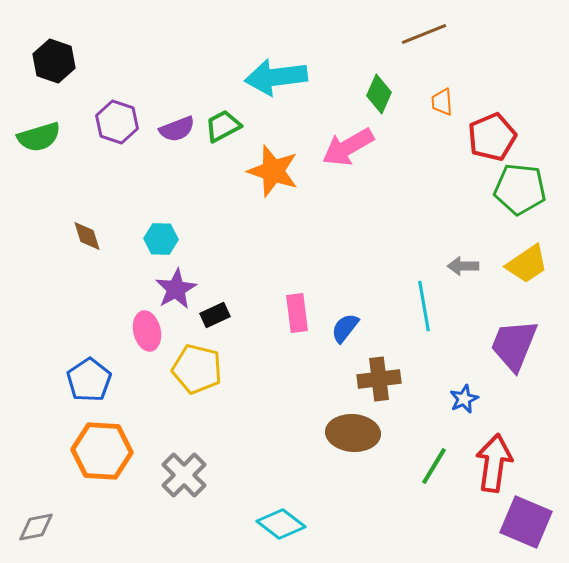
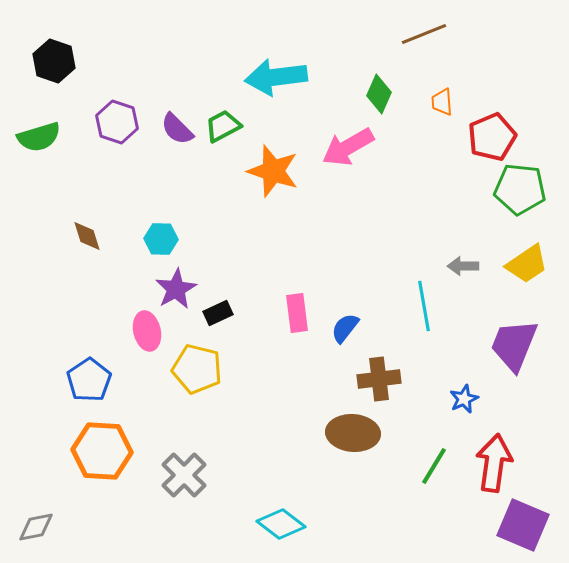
purple semicircle: rotated 66 degrees clockwise
black rectangle: moved 3 px right, 2 px up
purple square: moved 3 px left, 3 px down
